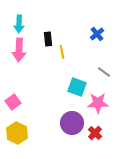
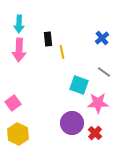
blue cross: moved 5 px right, 4 px down
cyan square: moved 2 px right, 2 px up
pink square: moved 1 px down
yellow hexagon: moved 1 px right, 1 px down
